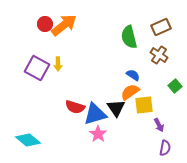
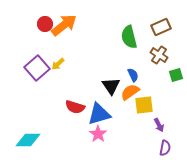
yellow arrow: rotated 48 degrees clockwise
purple square: rotated 20 degrees clockwise
blue semicircle: rotated 32 degrees clockwise
green square: moved 1 px right, 11 px up; rotated 24 degrees clockwise
black triangle: moved 5 px left, 22 px up
blue triangle: moved 4 px right
cyan diamond: rotated 40 degrees counterclockwise
